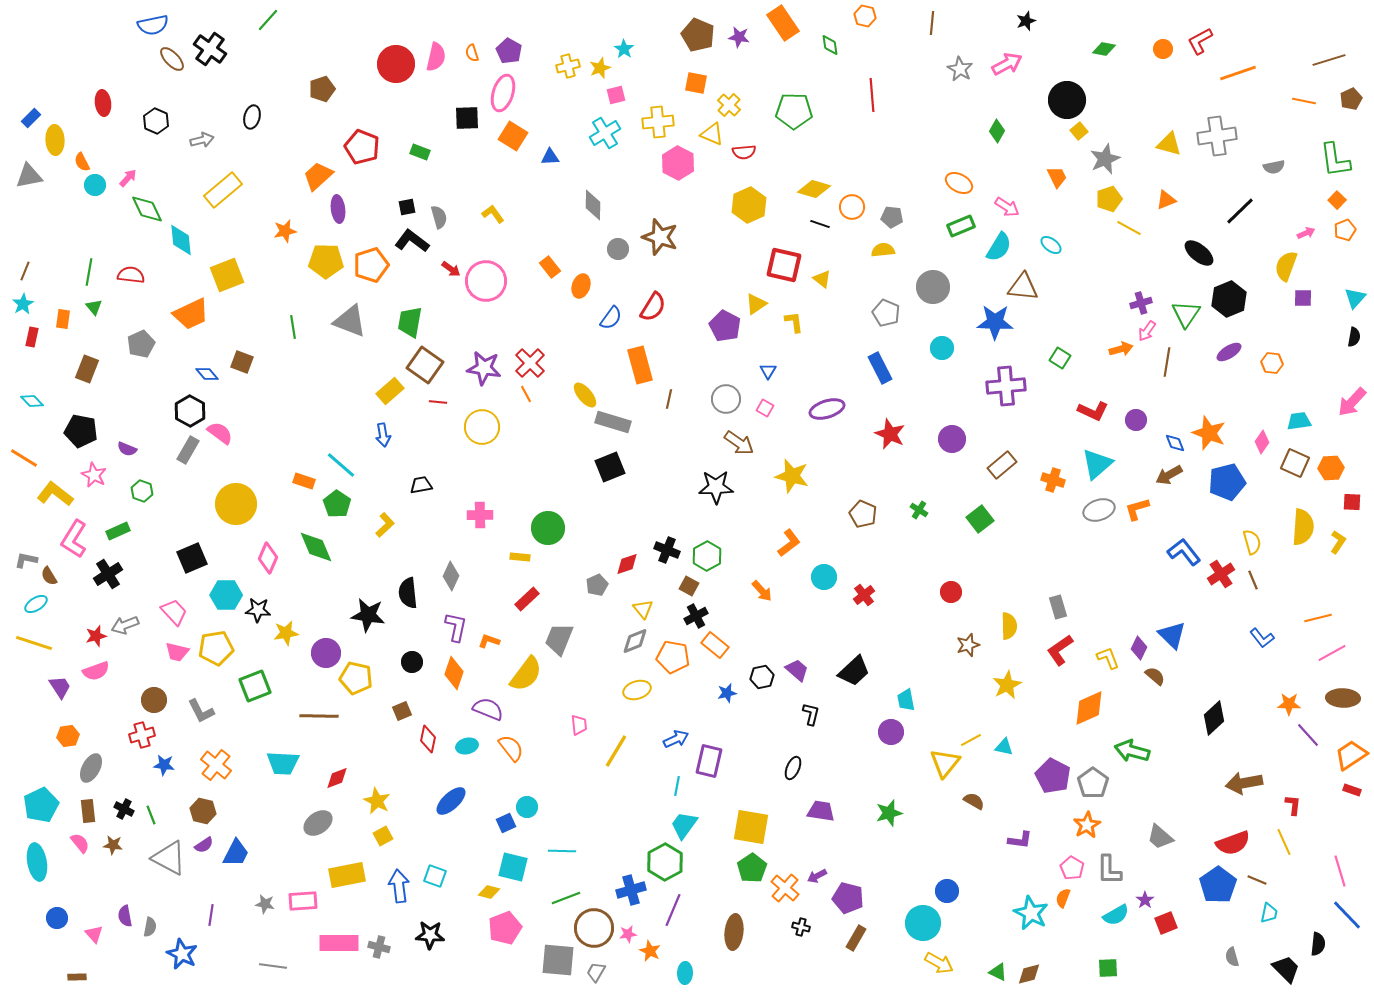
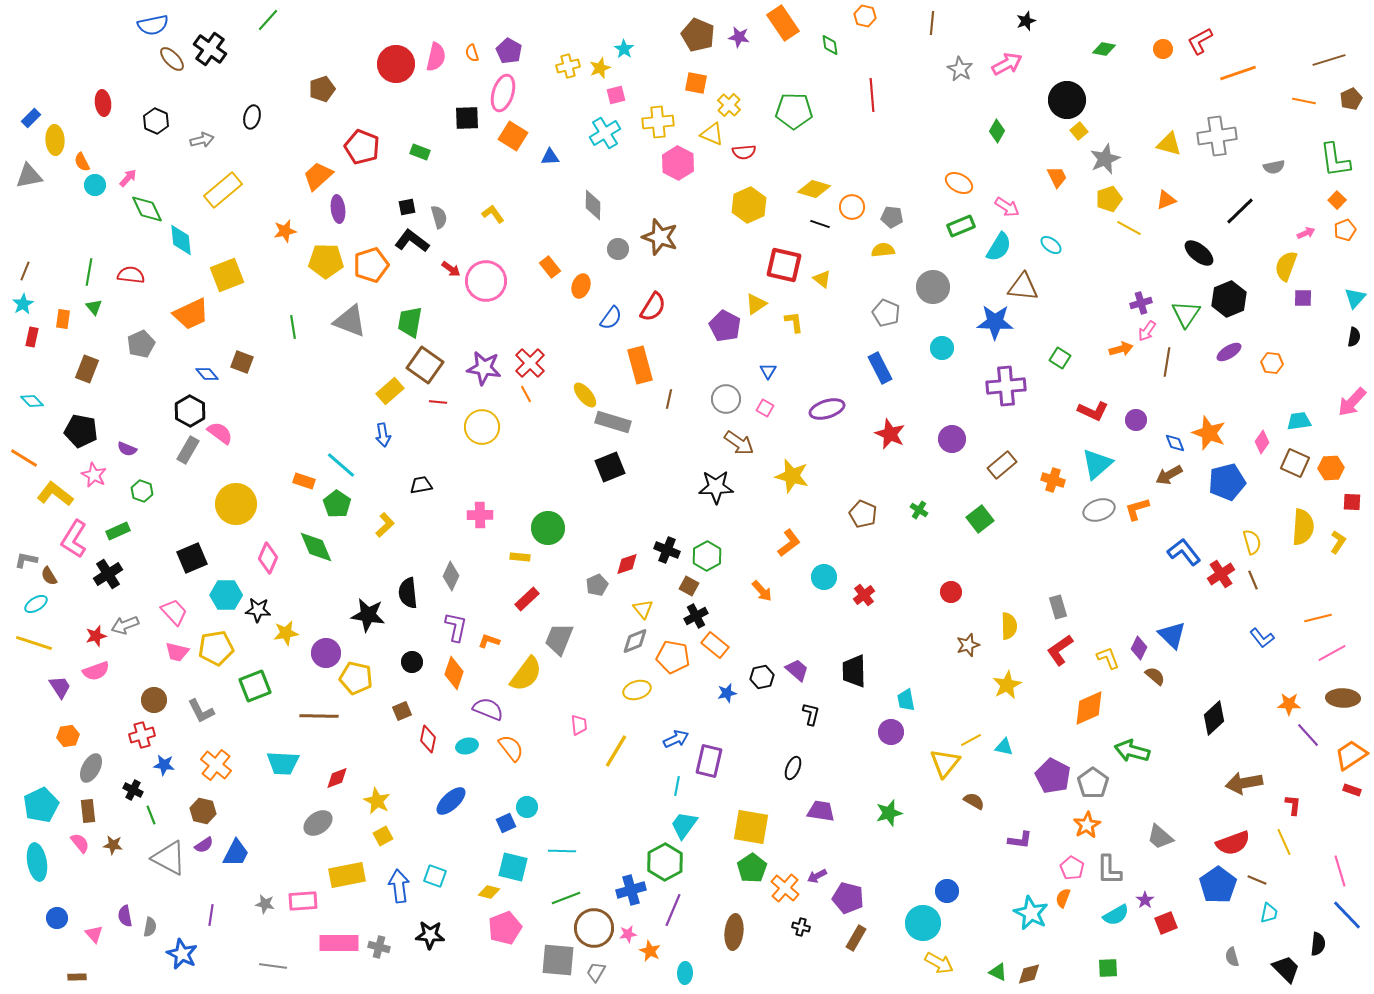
black trapezoid at (854, 671): rotated 132 degrees clockwise
black cross at (124, 809): moved 9 px right, 19 px up
